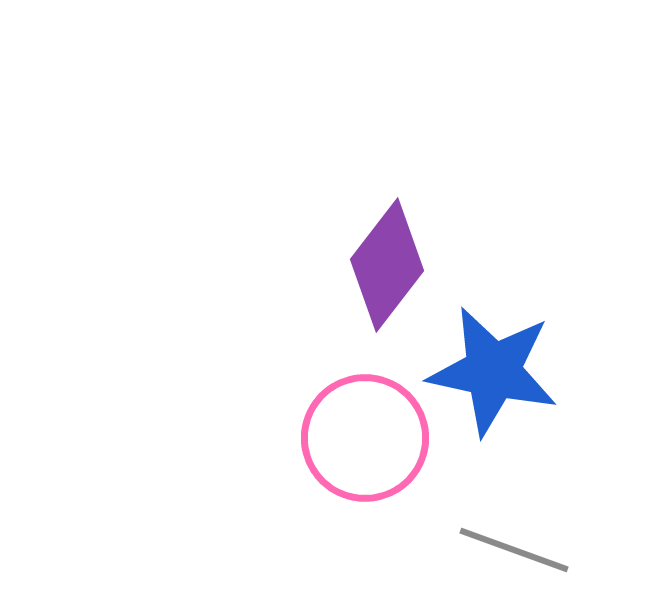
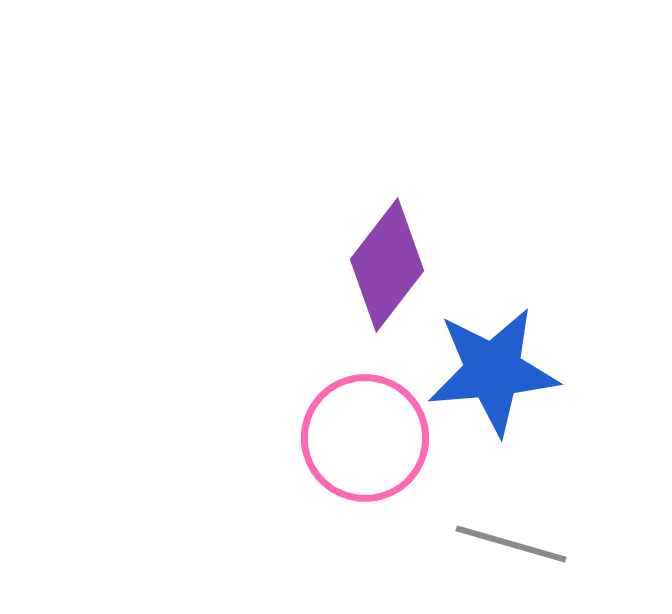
blue star: rotated 17 degrees counterclockwise
gray line: moved 3 px left, 6 px up; rotated 4 degrees counterclockwise
